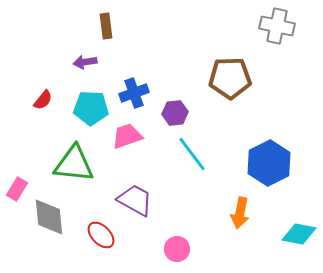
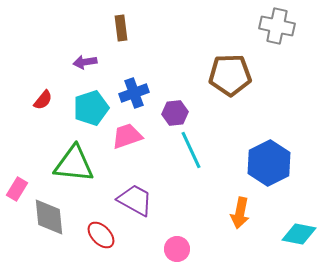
brown rectangle: moved 15 px right, 2 px down
brown pentagon: moved 3 px up
cyan pentagon: rotated 20 degrees counterclockwise
cyan line: moved 1 px left, 4 px up; rotated 12 degrees clockwise
